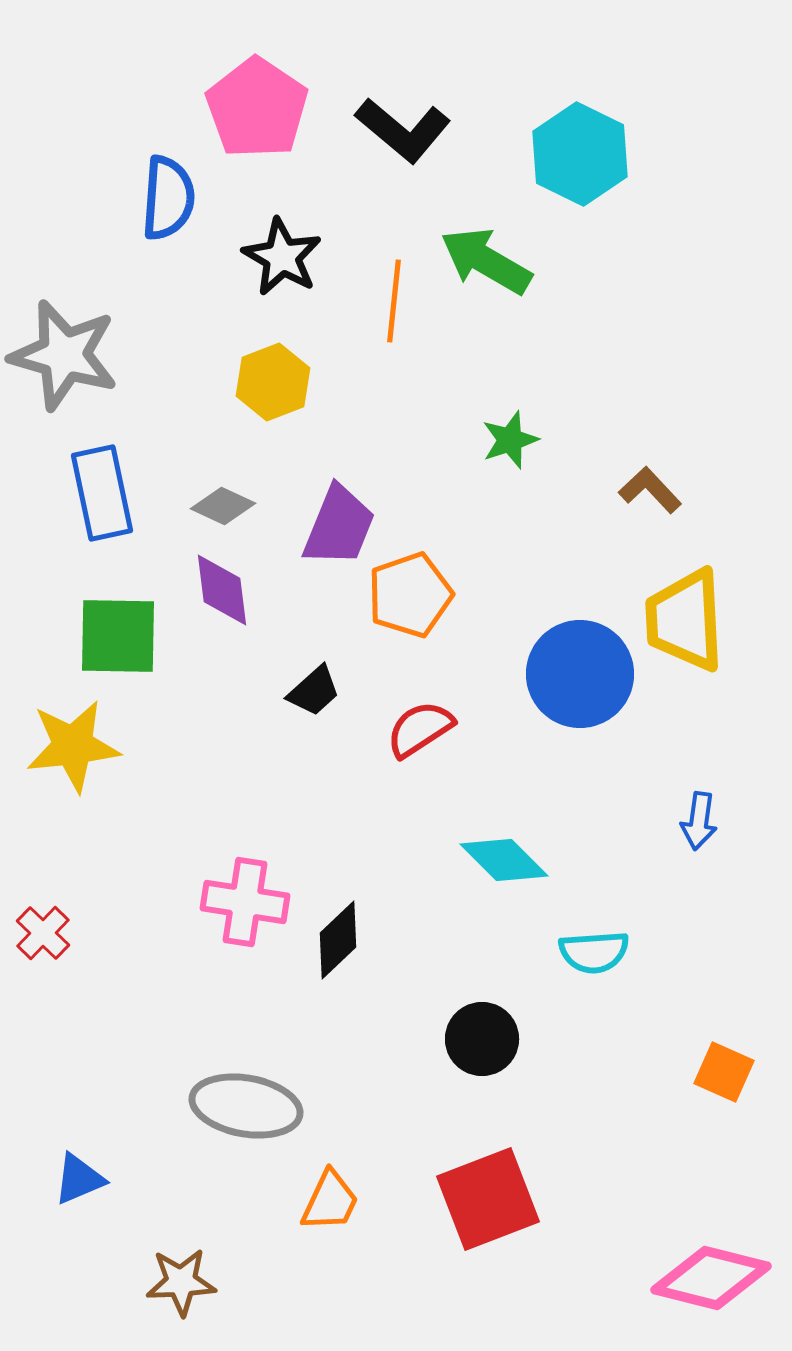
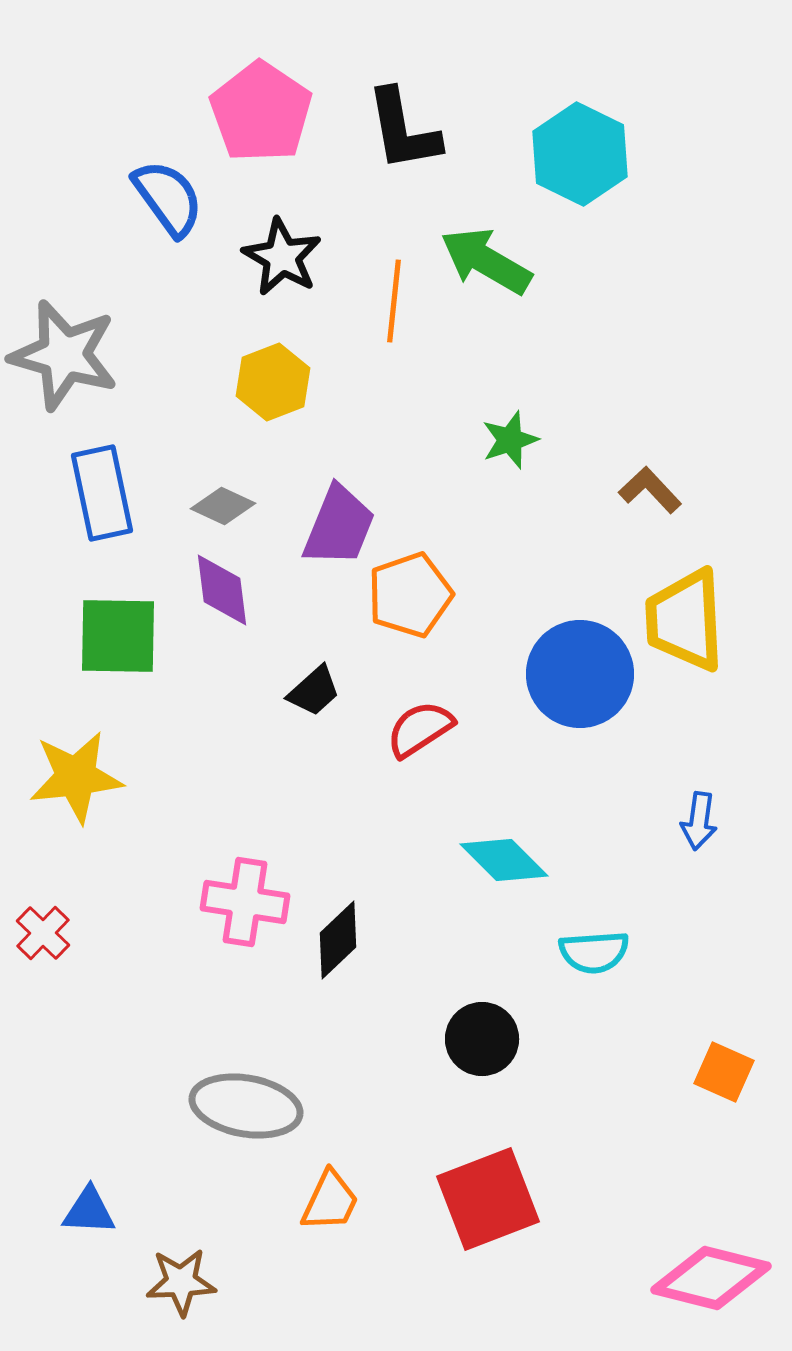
pink pentagon: moved 4 px right, 4 px down
black L-shape: rotated 40 degrees clockwise
blue semicircle: rotated 40 degrees counterclockwise
yellow star: moved 3 px right, 31 px down
blue triangle: moved 10 px right, 32 px down; rotated 26 degrees clockwise
